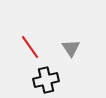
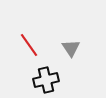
red line: moved 1 px left, 2 px up
